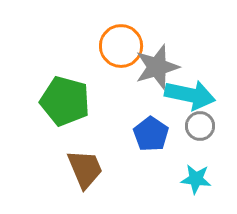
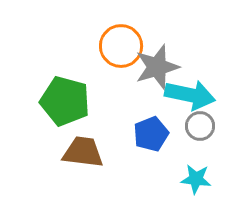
blue pentagon: rotated 16 degrees clockwise
brown trapezoid: moved 2 px left, 17 px up; rotated 60 degrees counterclockwise
